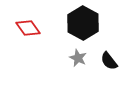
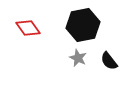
black hexagon: moved 2 px down; rotated 20 degrees clockwise
